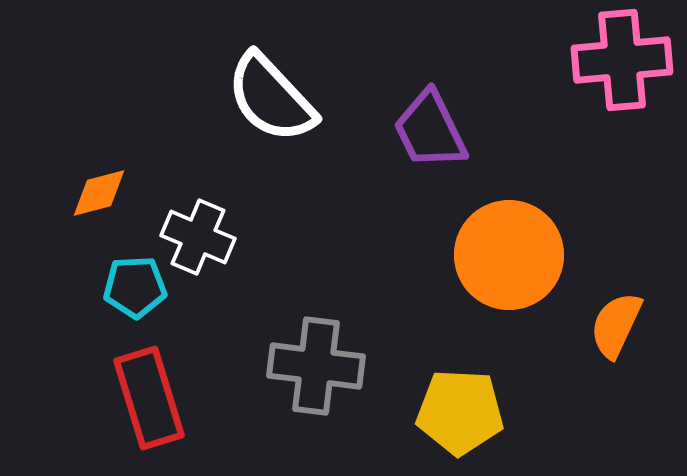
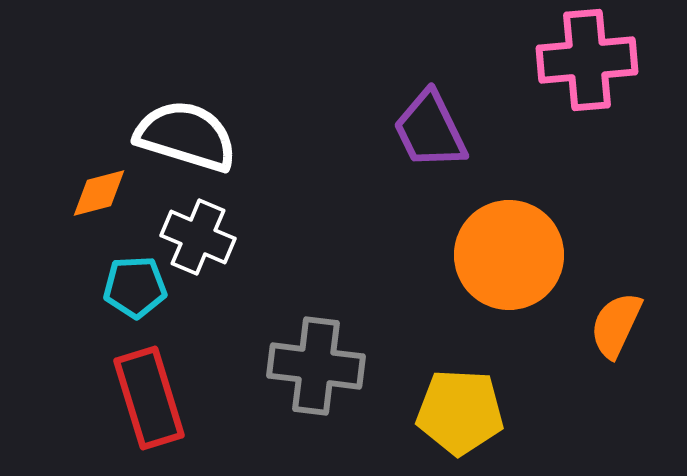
pink cross: moved 35 px left
white semicircle: moved 85 px left, 38 px down; rotated 150 degrees clockwise
